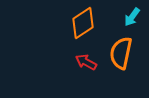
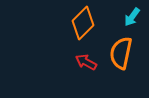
orange diamond: rotated 12 degrees counterclockwise
